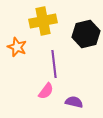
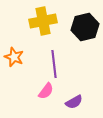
black hexagon: moved 1 px left, 7 px up
orange star: moved 3 px left, 10 px down
purple semicircle: rotated 138 degrees clockwise
